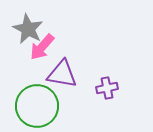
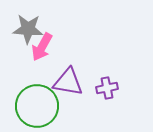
gray star: rotated 24 degrees counterclockwise
pink arrow: rotated 12 degrees counterclockwise
purple triangle: moved 6 px right, 8 px down
